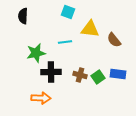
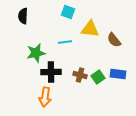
orange arrow: moved 4 px right, 1 px up; rotated 96 degrees clockwise
